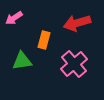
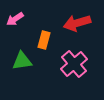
pink arrow: moved 1 px right, 1 px down
